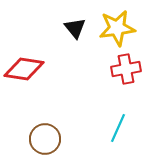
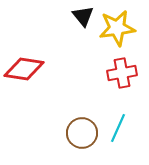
black triangle: moved 8 px right, 12 px up
red cross: moved 4 px left, 4 px down
brown circle: moved 37 px right, 6 px up
